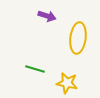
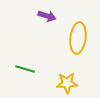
green line: moved 10 px left
yellow star: rotated 15 degrees counterclockwise
